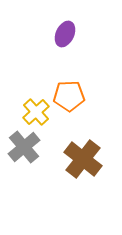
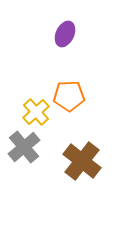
brown cross: moved 1 px left, 2 px down
